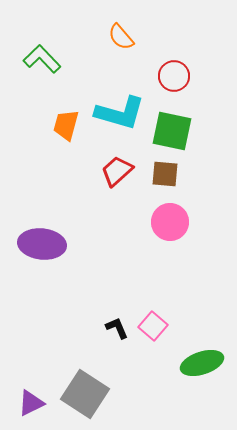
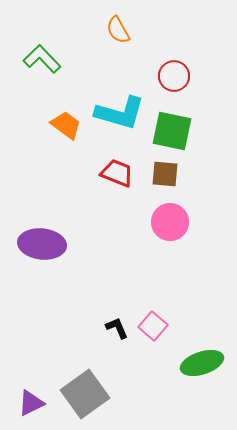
orange semicircle: moved 3 px left, 7 px up; rotated 12 degrees clockwise
orange trapezoid: rotated 112 degrees clockwise
red trapezoid: moved 2 px down; rotated 64 degrees clockwise
gray square: rotated 21 degrees clockwise
